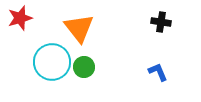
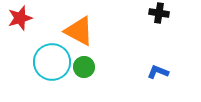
black cross: moved 2 px left, 9 px up
orange triangle: moved 3 px down; rotated 24 degrees counterclockwise
blue L-shape: rotated 45 degrees counterclockwise
